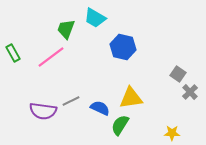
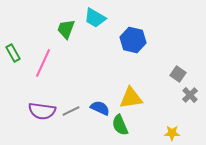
blue hexagon: moved 10 px right, 7 px up
pink line: moved 8 px left, 6 px down; rotated 28 degrees counterclockwise
gray cross: moved 3 px down
gray line: moved 10 px down
purple semicircle: moved 1 px left
green semicircle: rotated 55 degrees counterclockwise
